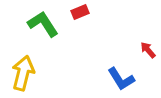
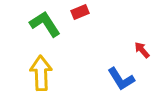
green L-shape: moved 2 px right
red arrow: moved 6 px left
yellow arrow: moved 18 px right; rotated 16 degrees counterclockwise
